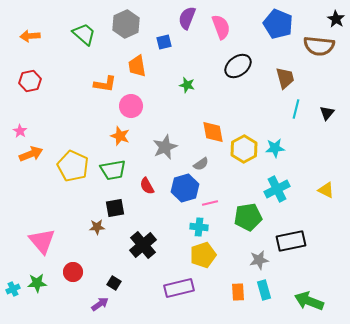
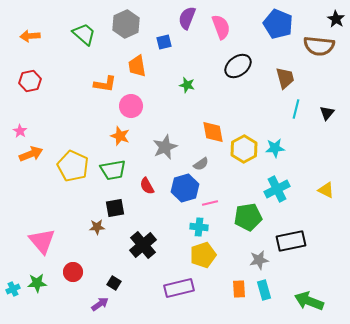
orange rectangle at (238, 292): moved 1 px right, 3 px up
